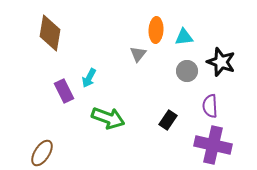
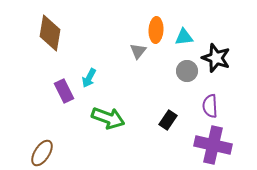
gray triangle: moved 3 px up
black star: moved 5 px left, 4 px up
